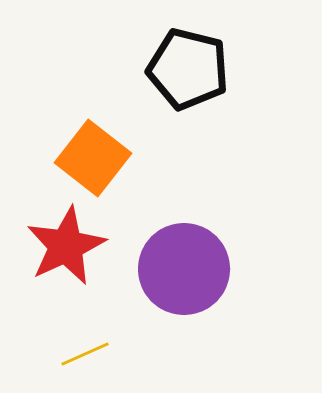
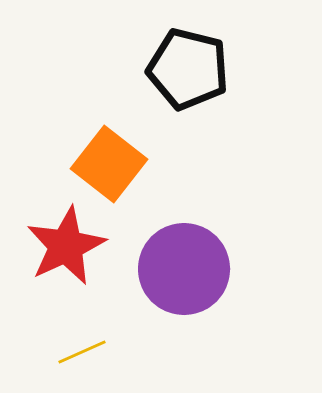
orange square: moved 16 px right, 6 px down
yellow line: moved 3 px left, 2 px up
